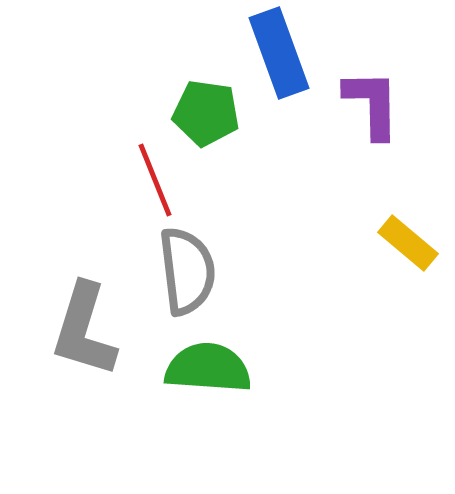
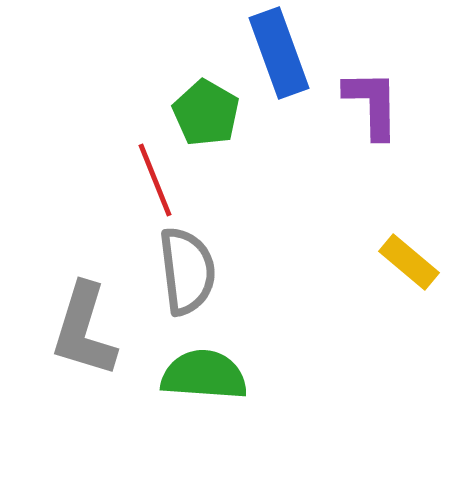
green pentagon: rotated 22 degrees clockwise
yellow rectangle: moved 1 px right, 19 px down
green semicircle: moved 4 px left, 7 px down
